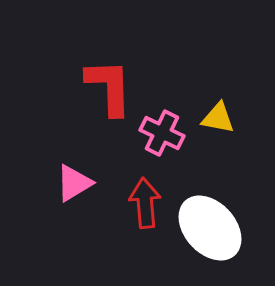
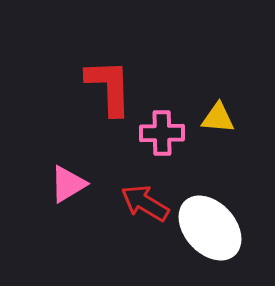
yellow triangle: rotated 6 degrees counterclockwise
pink cross: rotated 27 degrees counterclockwise
pink triangle: moved 6 px left, 1 px down
red arrow: rotated 54 degrees counterclockwise
